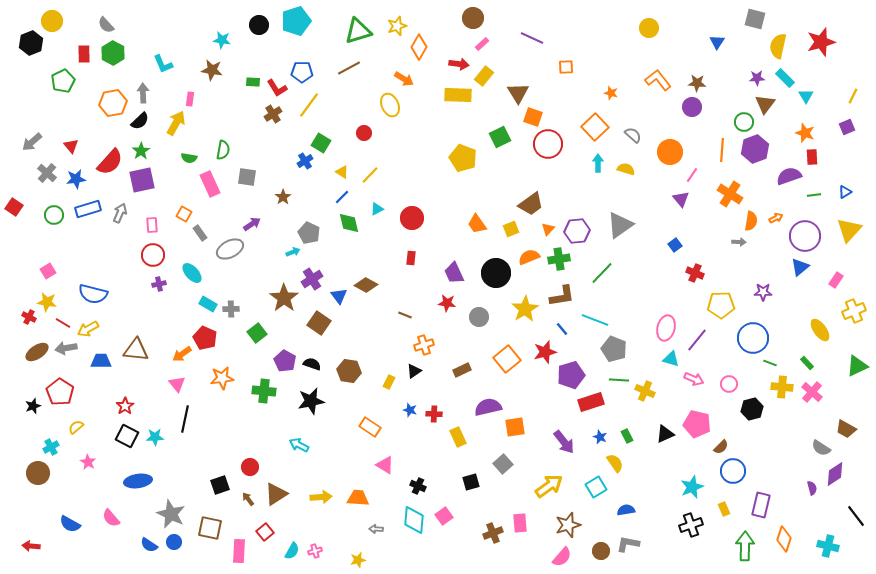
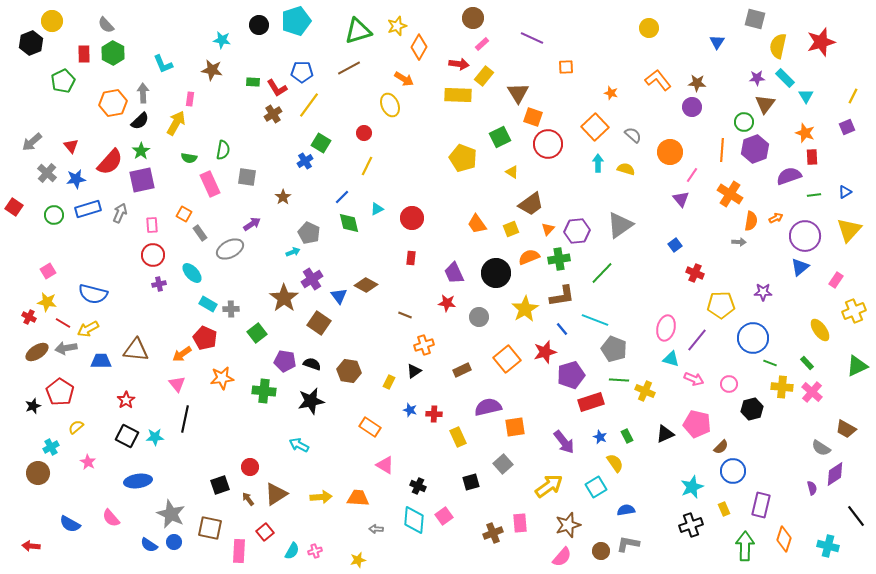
yellow triangle at (342, 172): moved 170 px right
yellow line at (370, 175): moved 3 px left, 9 px up; rotated 18 degrees counterclockwise
purple pentagon at (285, 361): rotated 20 degrees counterclockwise
red star at (125, 406): moved 1 px right, 6 px up
